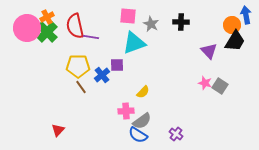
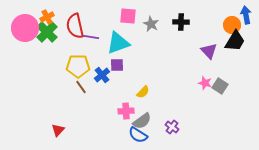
pink circle: moved 2 px left
cyan triangle: moved 16 px left
purple cross: moved 4 px left, 7 px up
